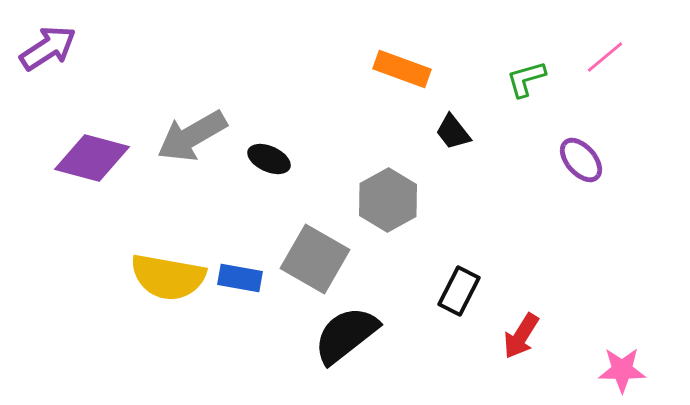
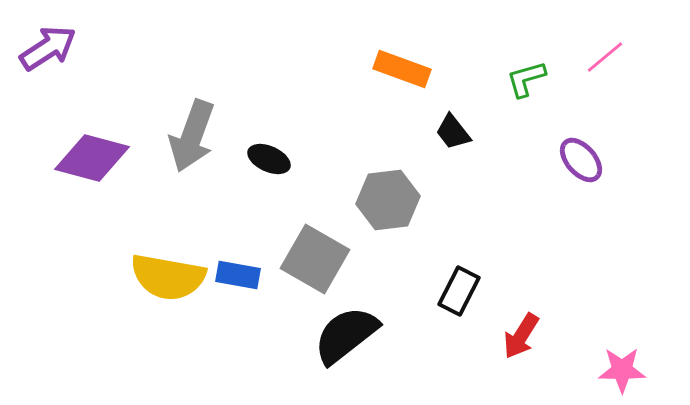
gray arrow: rotated 40 degrees counterclockwise
gray hexagon: rotated 22 degrees clockwise
blue rectangle: moved 2 px left, 3 px up
